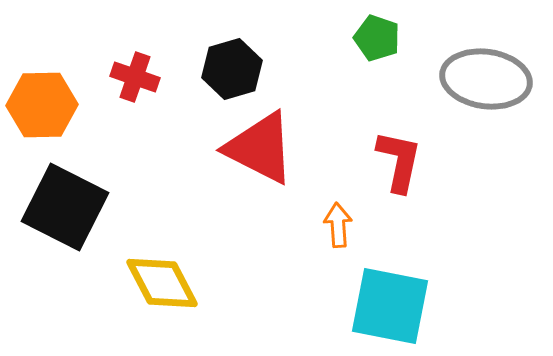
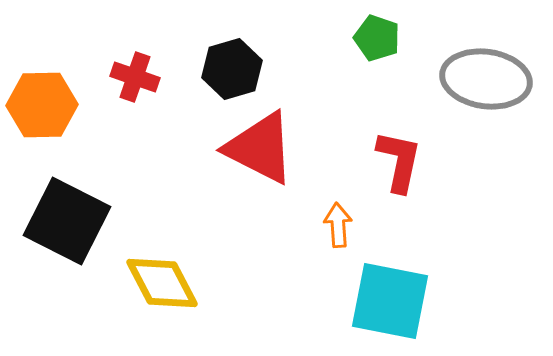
black square: moved 2 px right, 14 px down
cyan square: moved 5 px up
